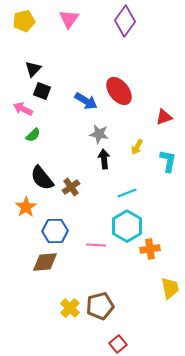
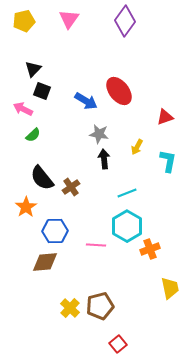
red triangle: moved 1 px right
orange cross: rotated 12 degrees counterclockwise
